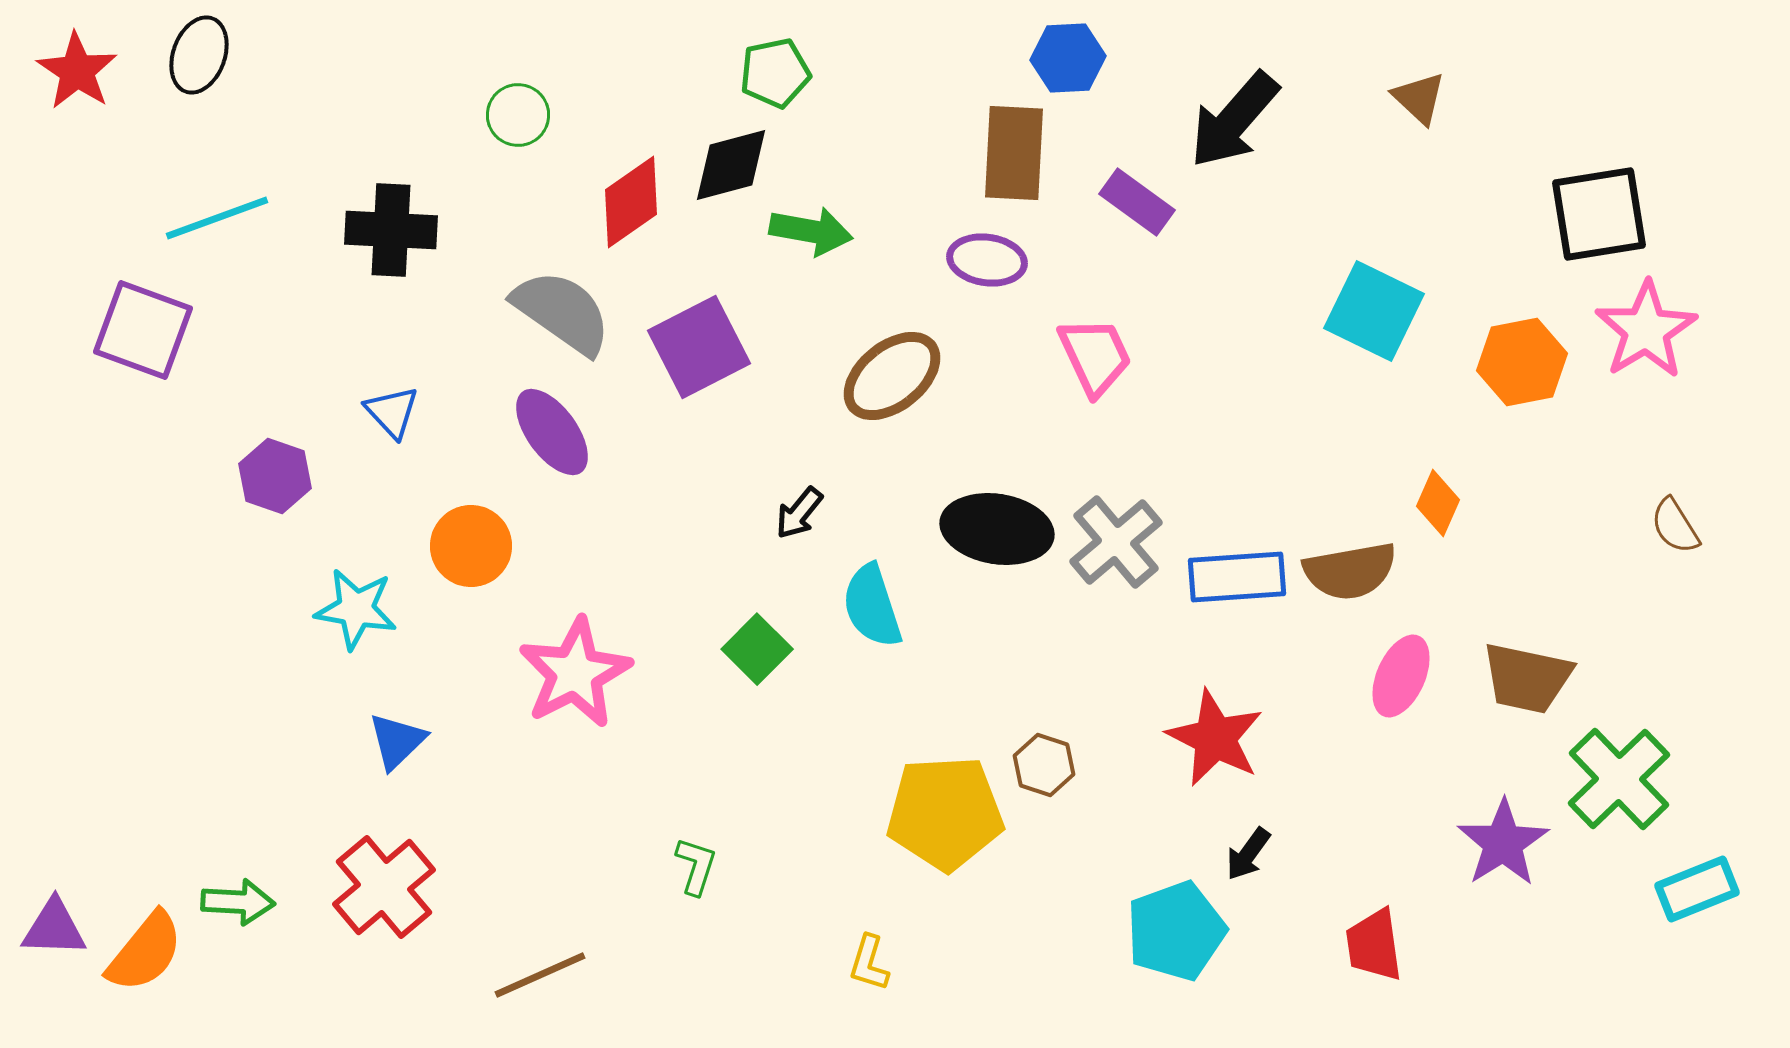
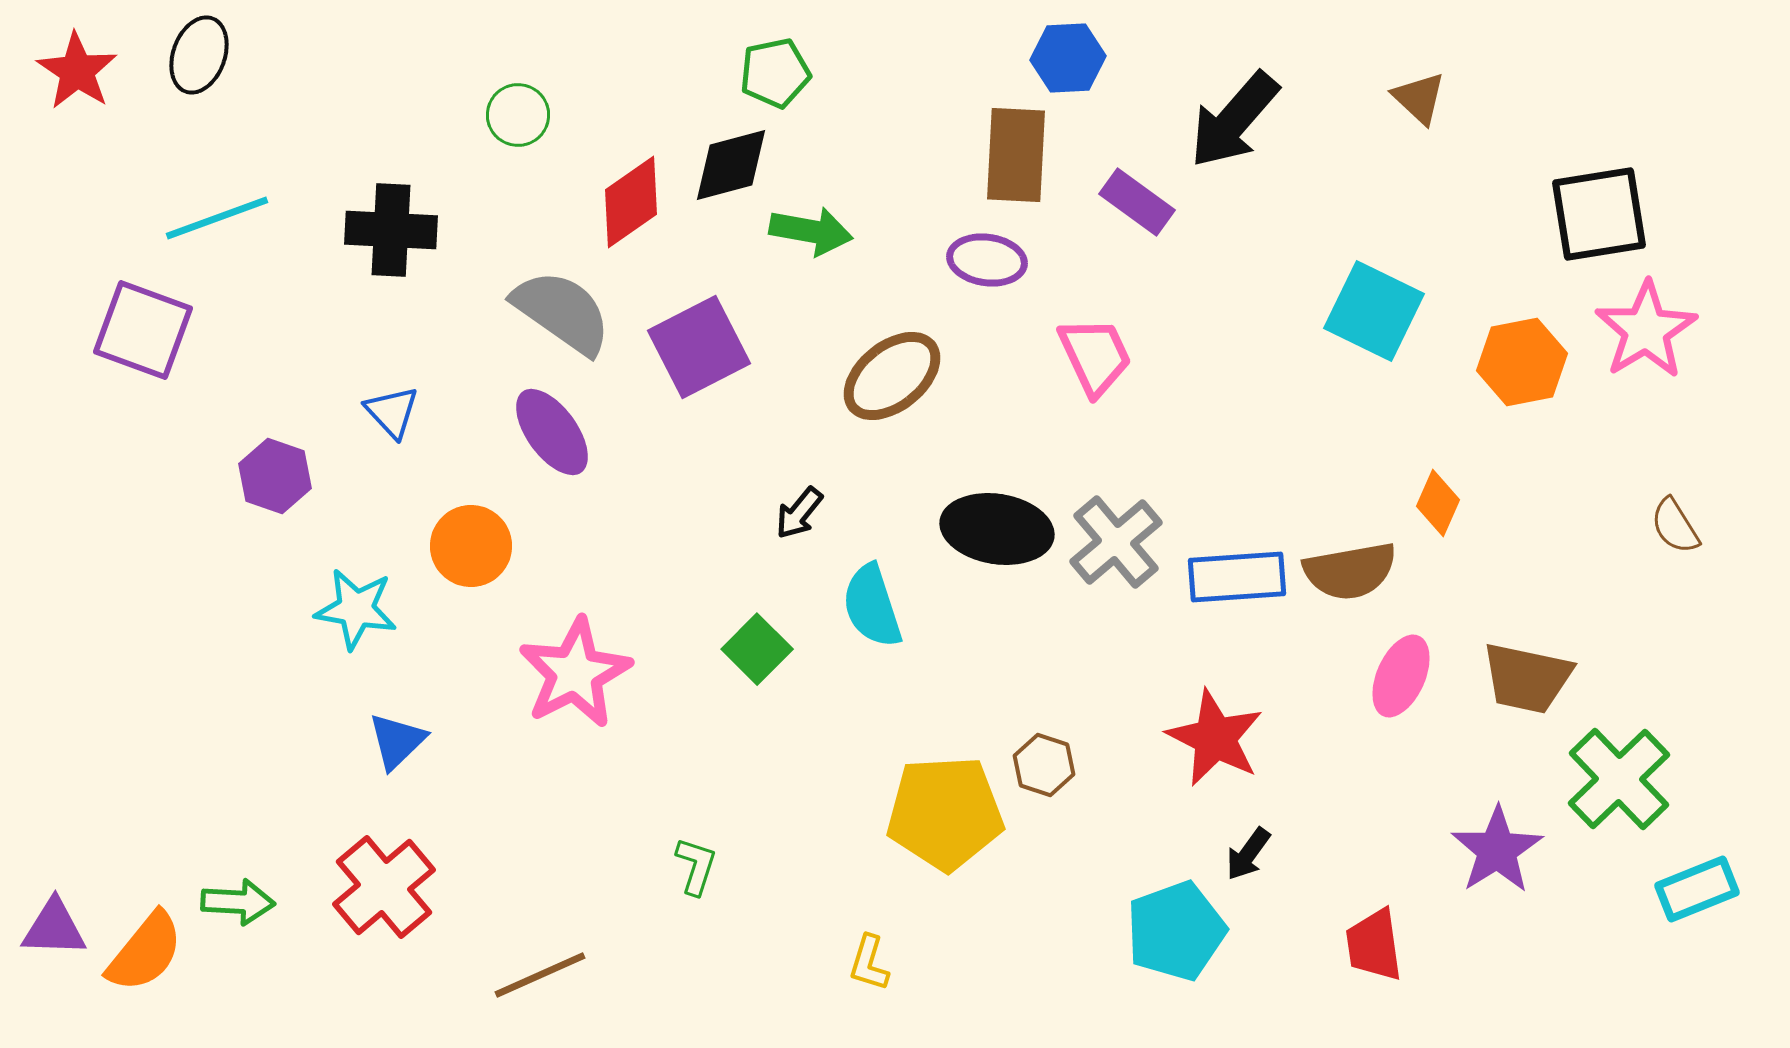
brown rectangle at (1014, 153): moved 2 px right, 2 px down
purple star at (1503, 843): moved 6 px left, 7 px down
